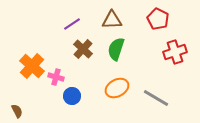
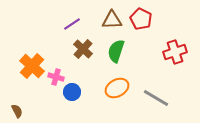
red pentagon: moved 17 px left
green semicircle: moved 2 px down
blue circle: moved 4 px up
